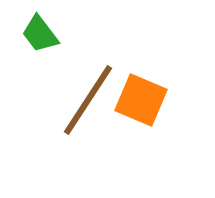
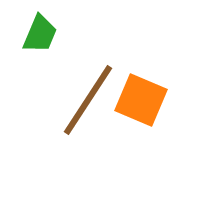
green trapezoid: rotated 120 degrees counterclockwise
